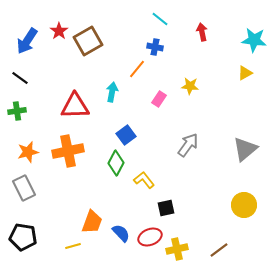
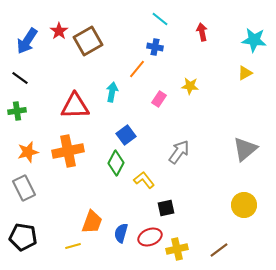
gray arrow: moved 9 px left, 7 px down
blue semicircle: rotated 120 degrees counterclockwise
